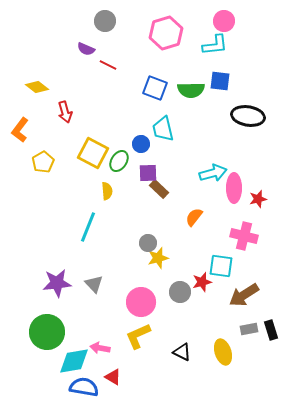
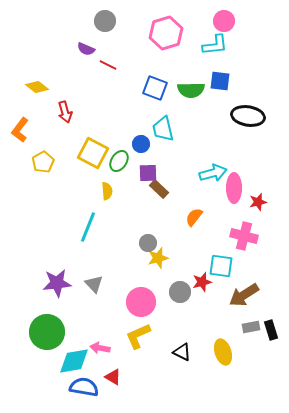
red star at (258, 199): moved 3 px down
gray rectangle at (249, 329): moved 2 px right, 2 px up
